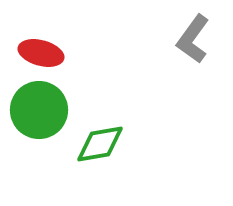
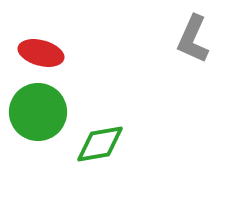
gray L-shape: rotated 12 degrees counterclockwise
green circle: moved 1 px left, 2 px down
